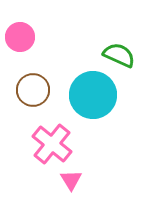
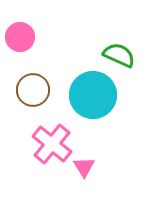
pink triangle: moved 13 px right, 13 px up
